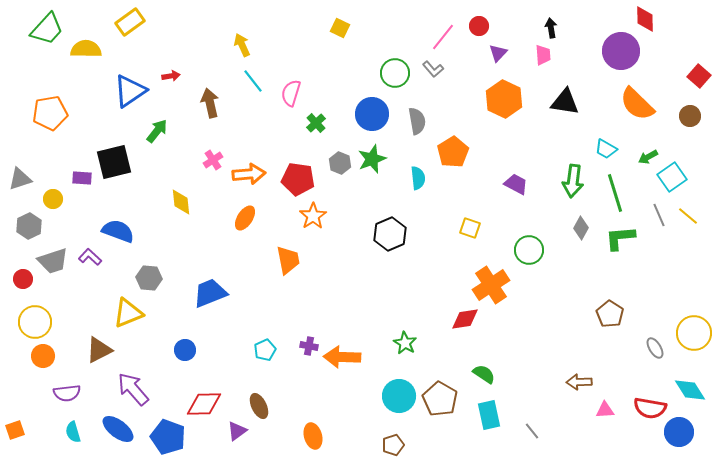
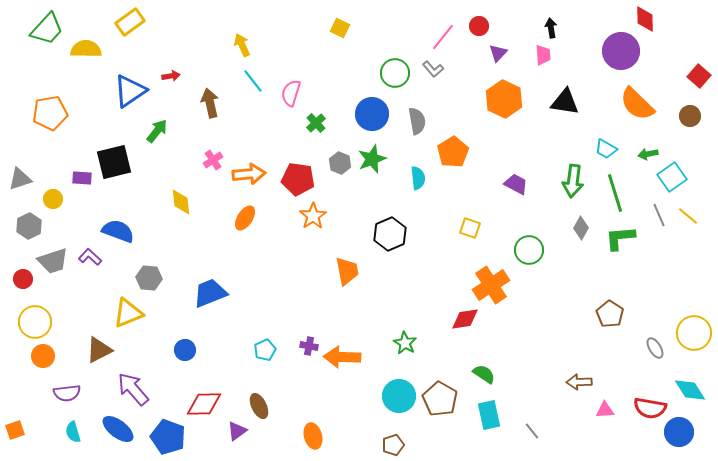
green arrow at (648, 157): moved 3 px up; rotated 18 degrees clockwise
orange trapezoid at (288, 260): moved 59 px right, 11 px down
